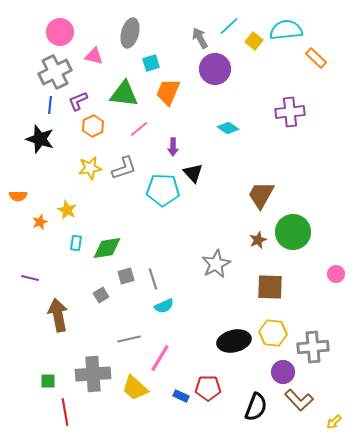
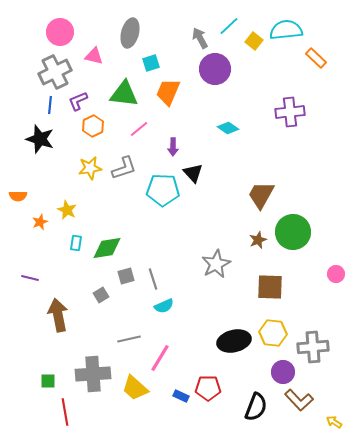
yellow arrow at (334, 422): rotated 77 degrees clockwise
